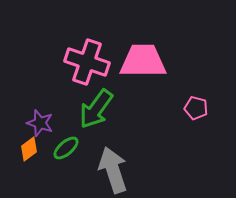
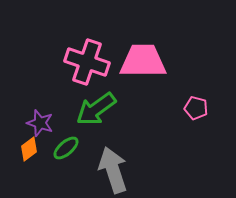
green arrow: rotated 18 degrees clockwise
